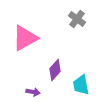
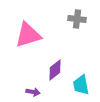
gray cross: rotated 30 degrees counterclockwise
pink triangle: moved 3 px right, 3 px up; rotated 12 degrees clockwise
purple diamond: rotated 10 degrees clockwise
